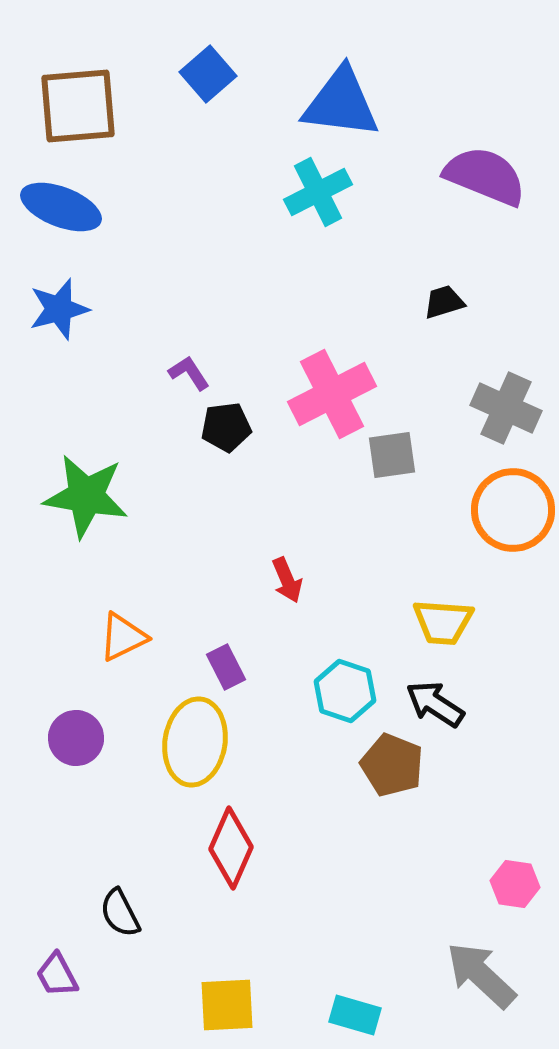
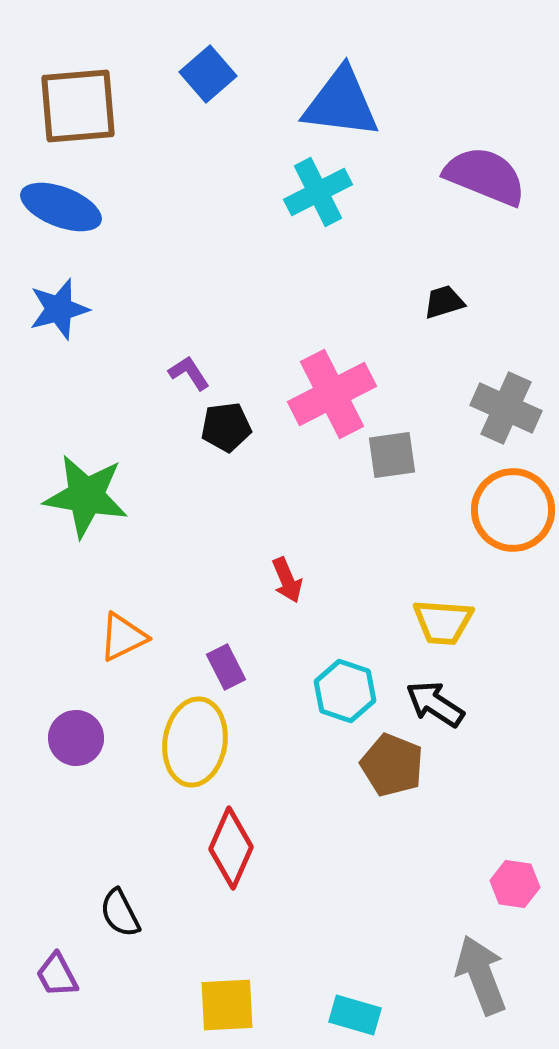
gray arrow: rotated 26 degrees clockwise
